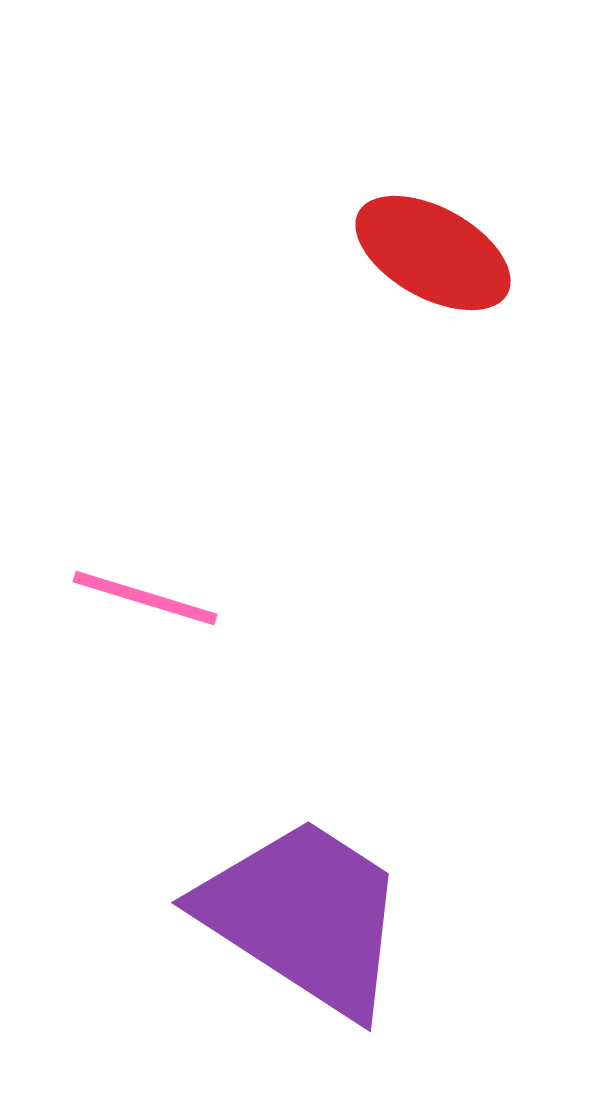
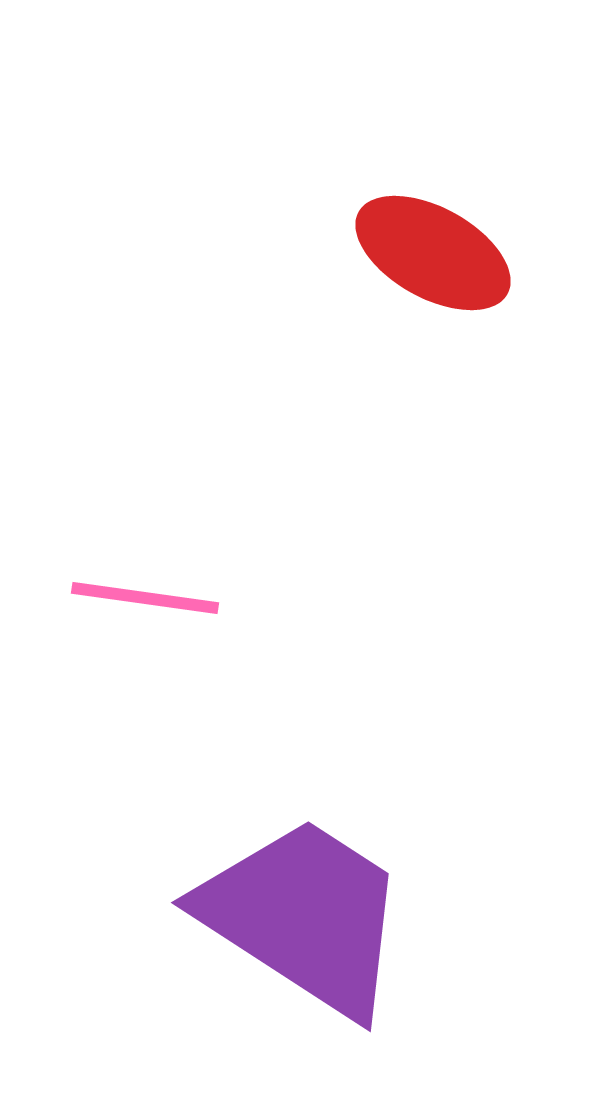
pink line: rotated 9 degrees counterclockwise
